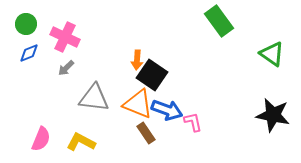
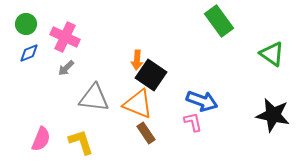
black square: moved 1 px left
blue arrow: moved 35 px right, 9 px up
yellow L-shape: rotated 44 degrees clockwise
